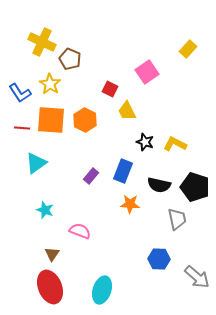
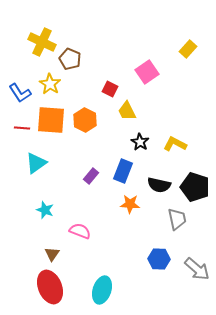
black star: moved 5 px left; rotated 12 degrees clockwise
gray arrow: moved 8 px up
